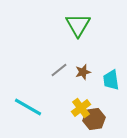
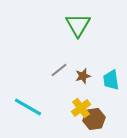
brown star: moved 4 px down
